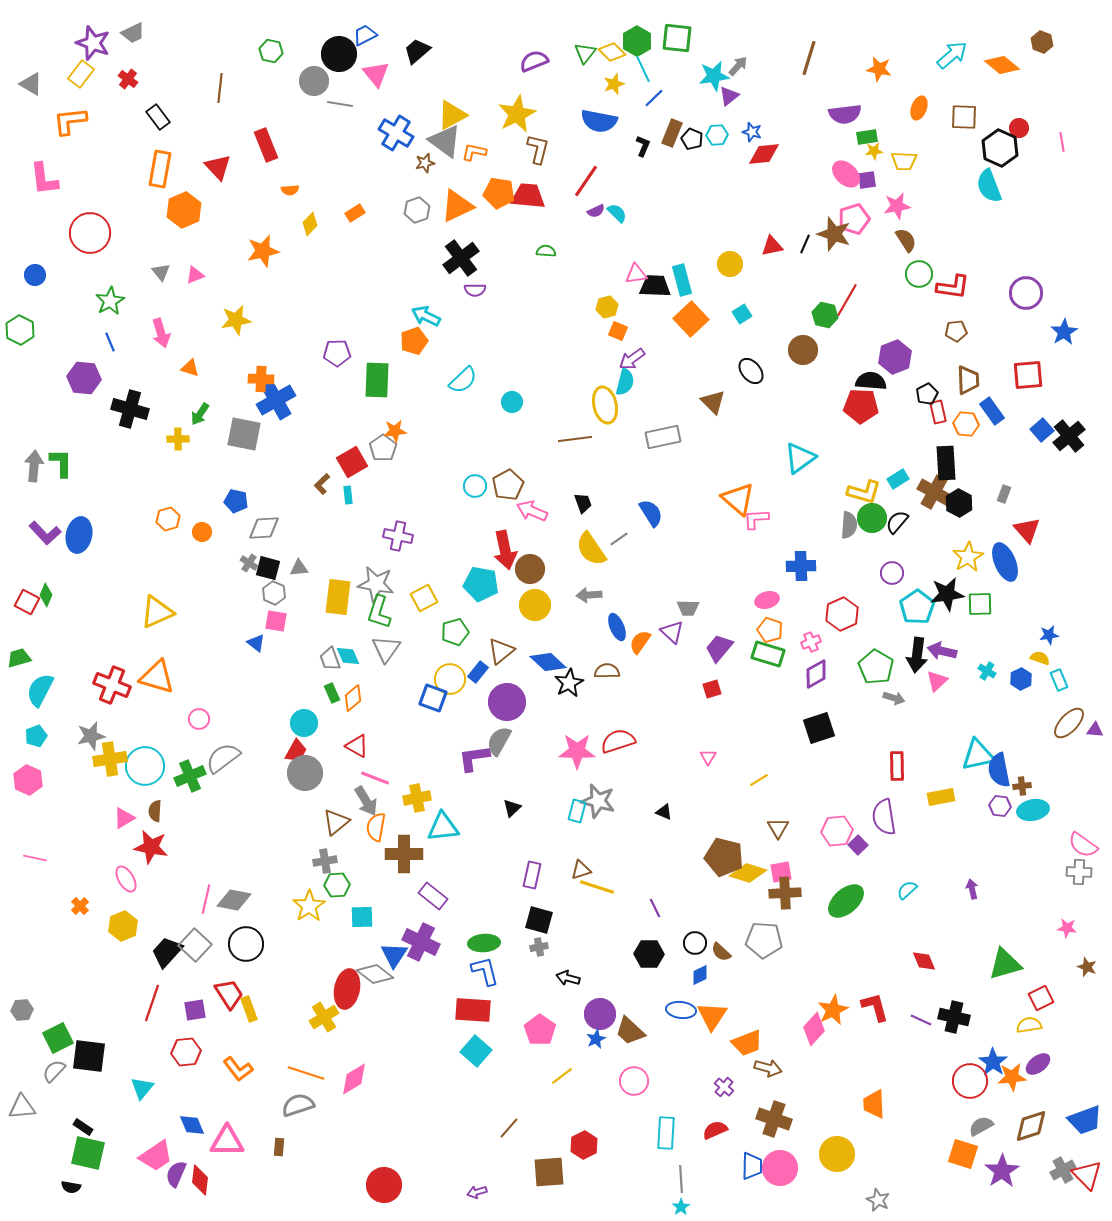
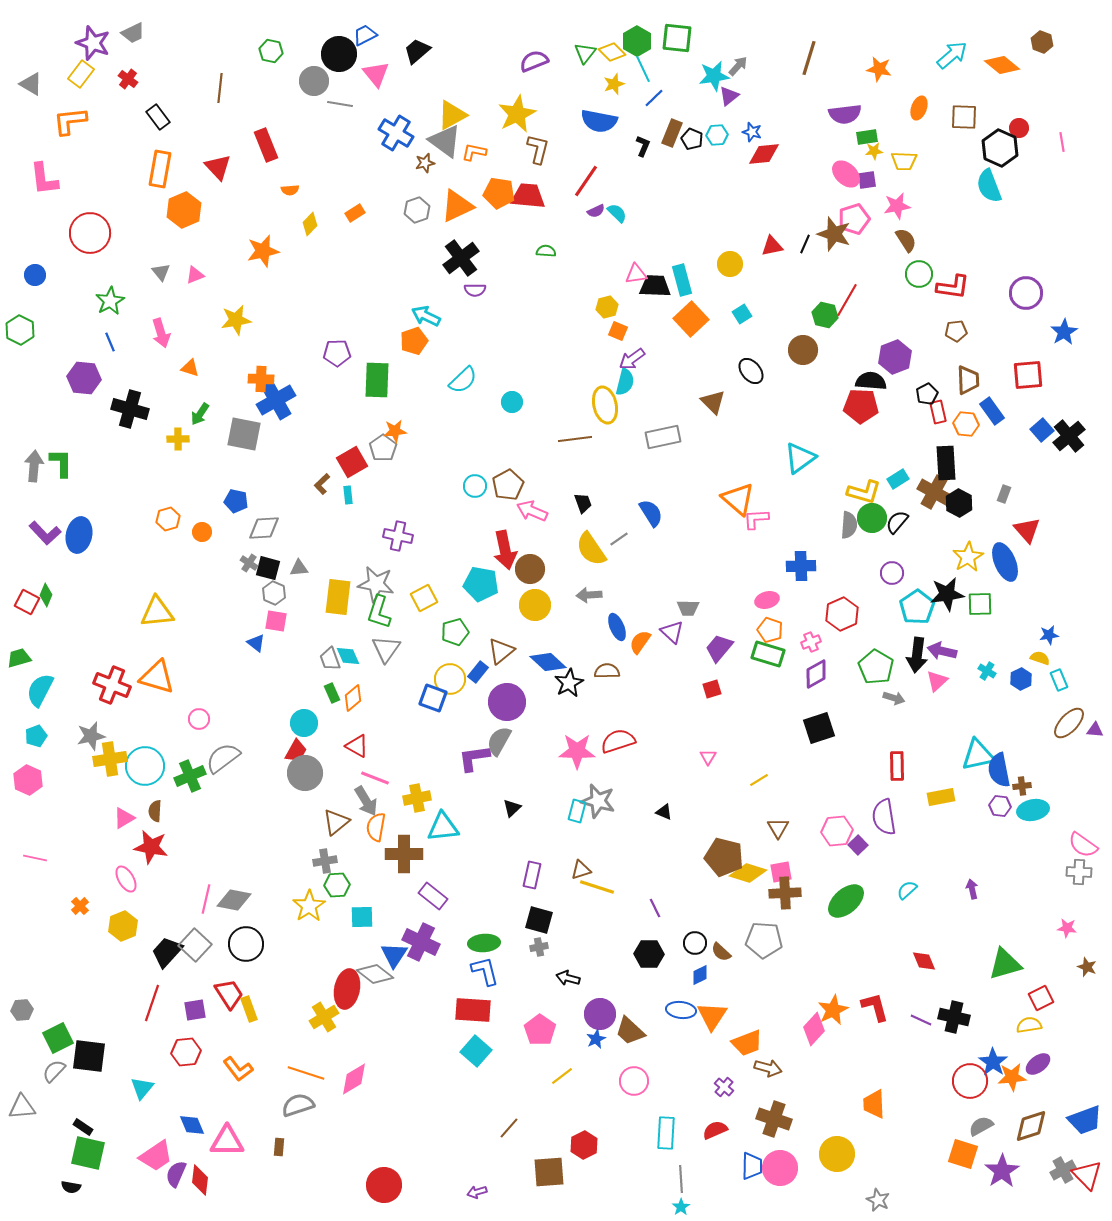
yellow triangle at (157, 612): rotated 18 degrees clockwise
